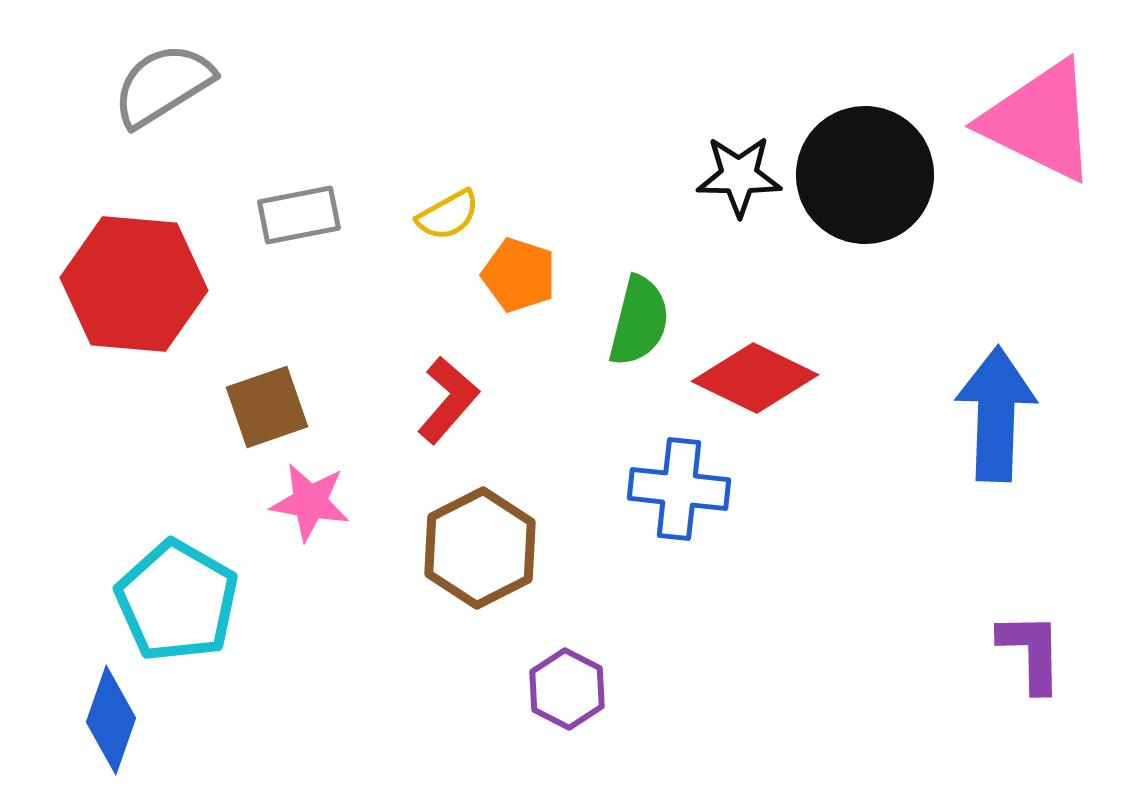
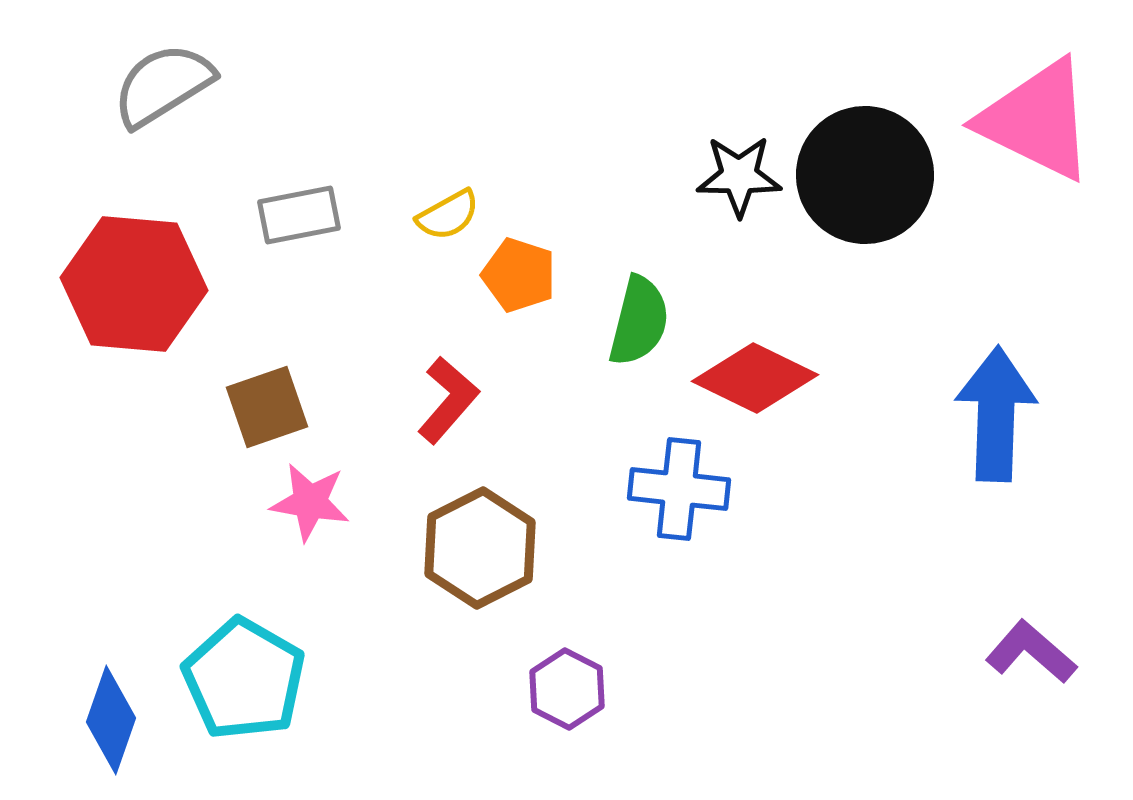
pink triangle: moved 3 px left, 1 px up
cyan pentagon: moved 67 px right, 78 px down
purple L-shape: rotated 48 degrees counterclockwise
